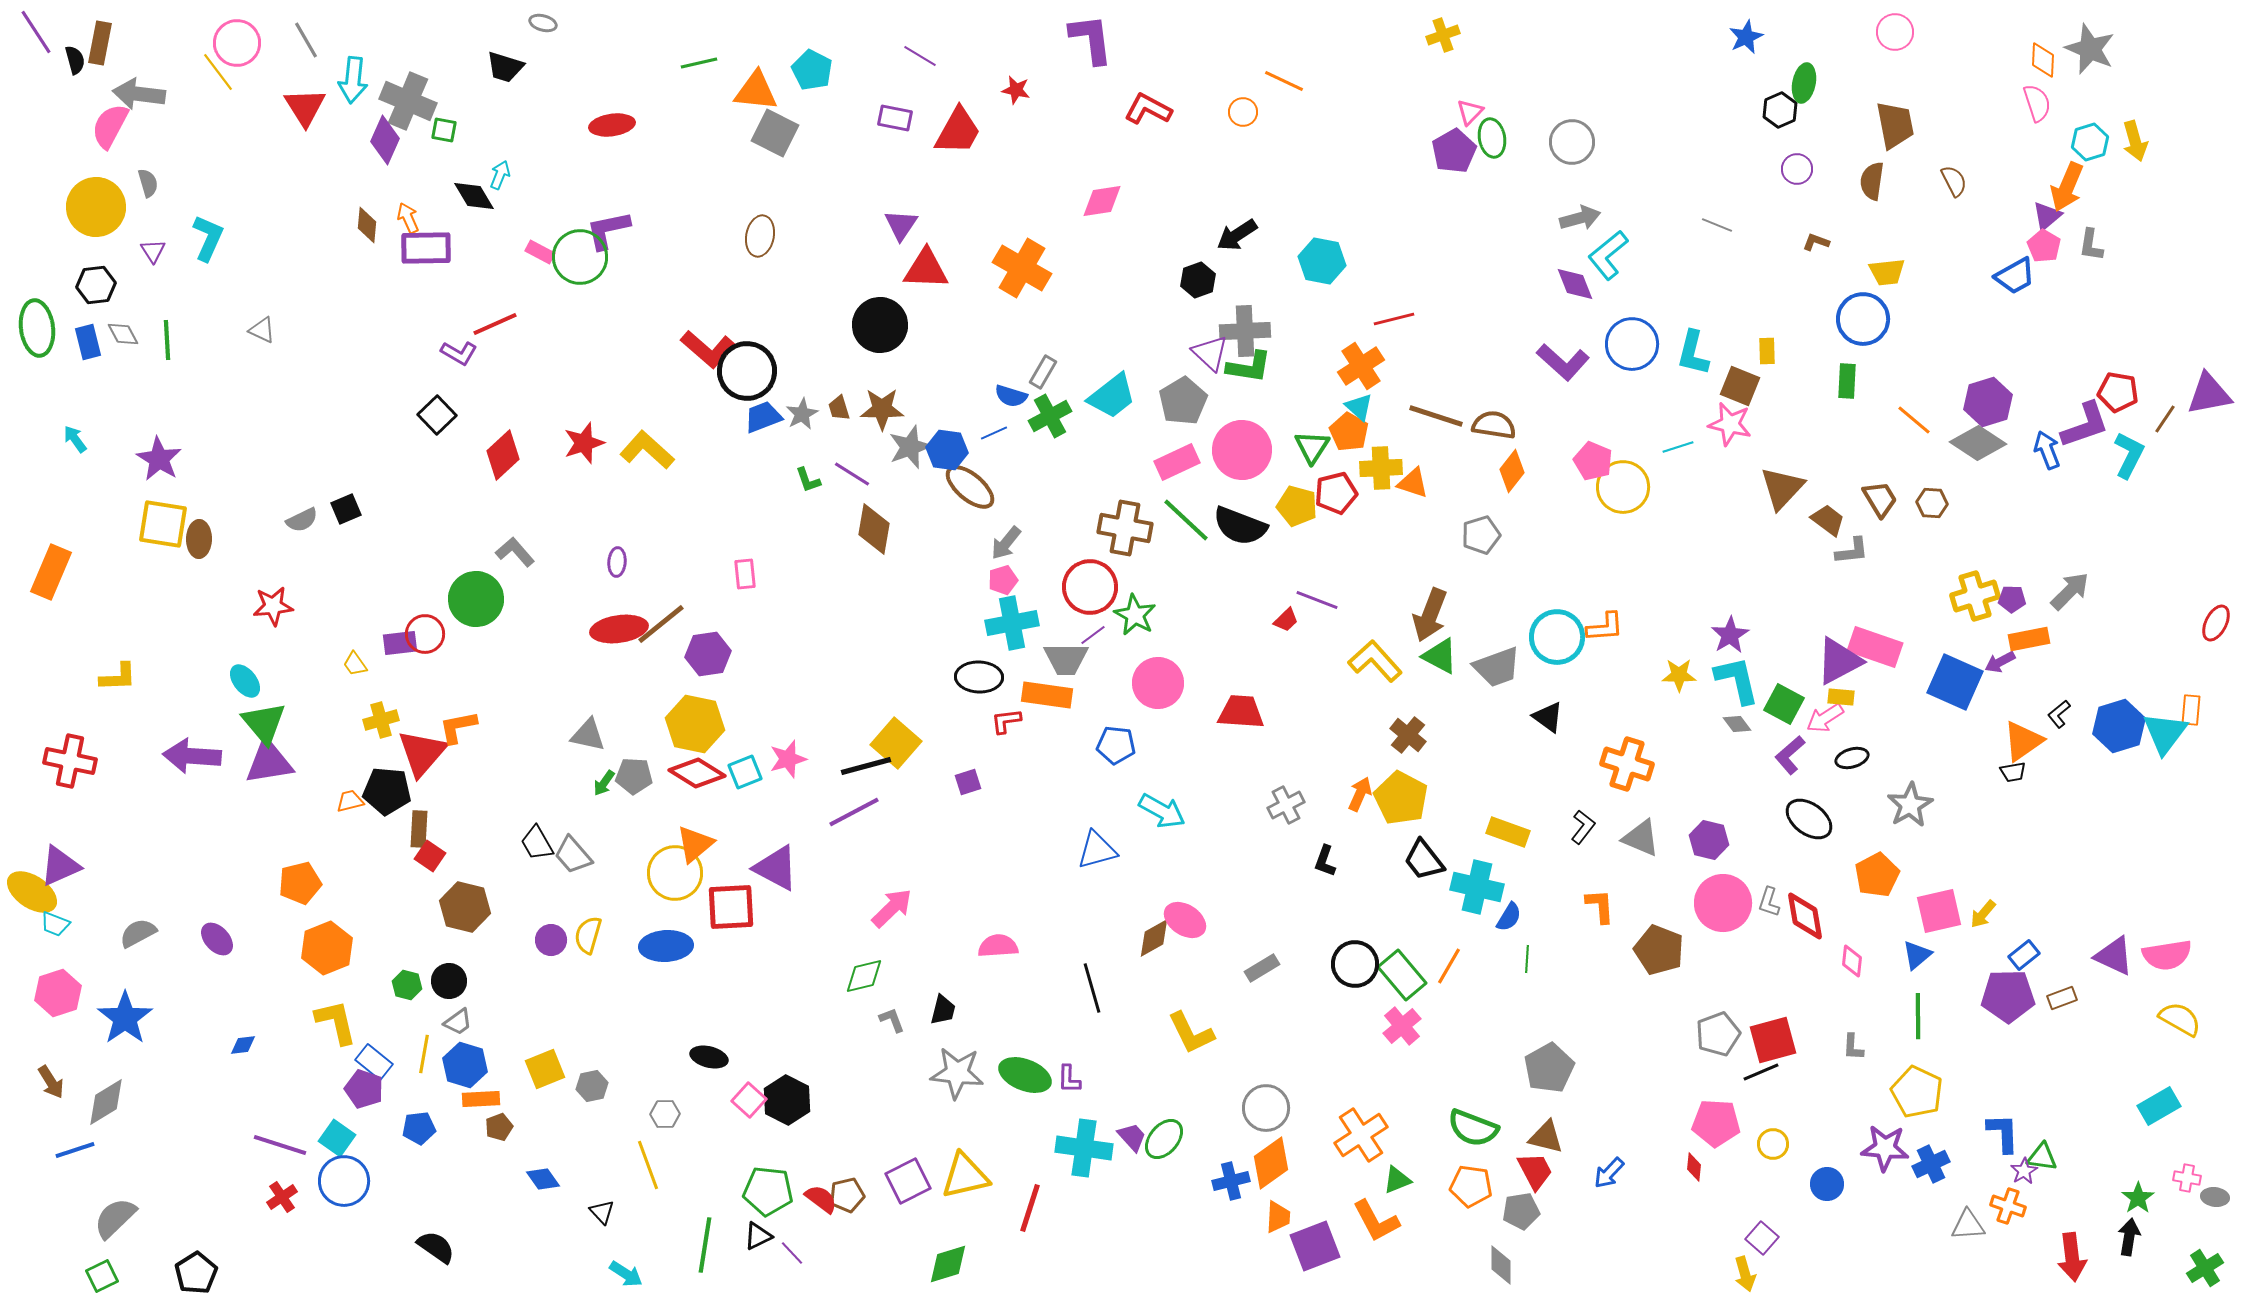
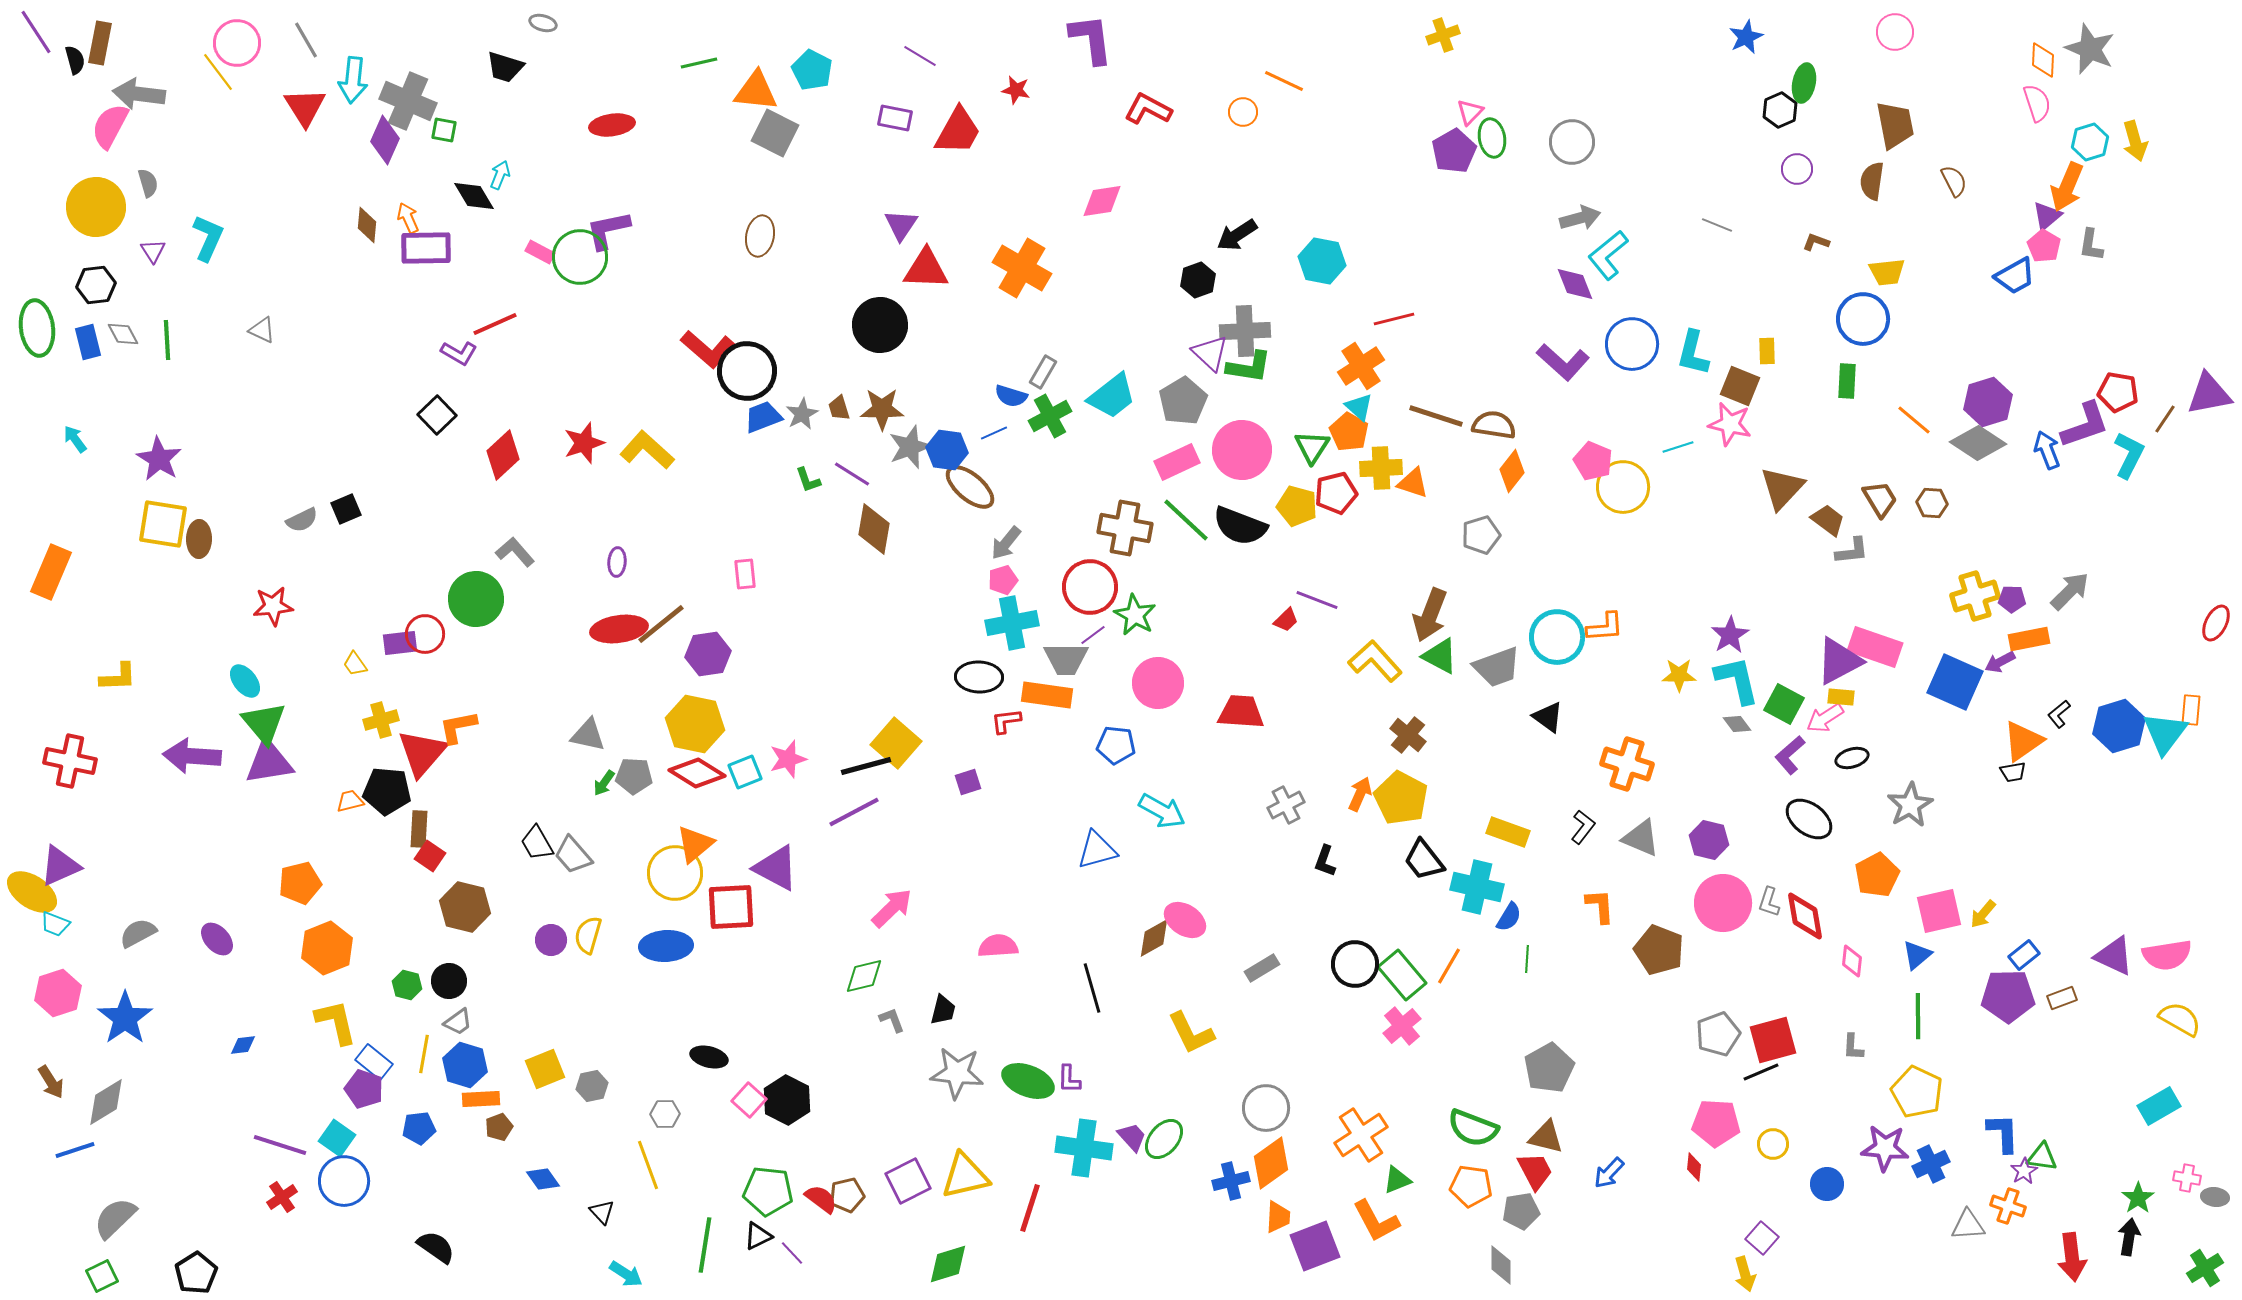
green ellipse at (1025, 1075): moved 3 px right, 6 px down
